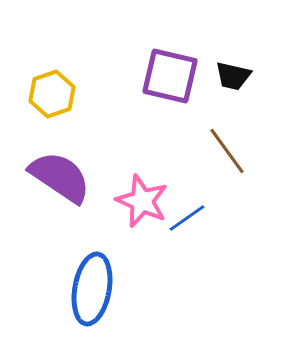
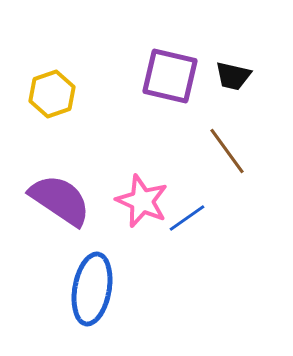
purple semicircle: moved 23 px down
